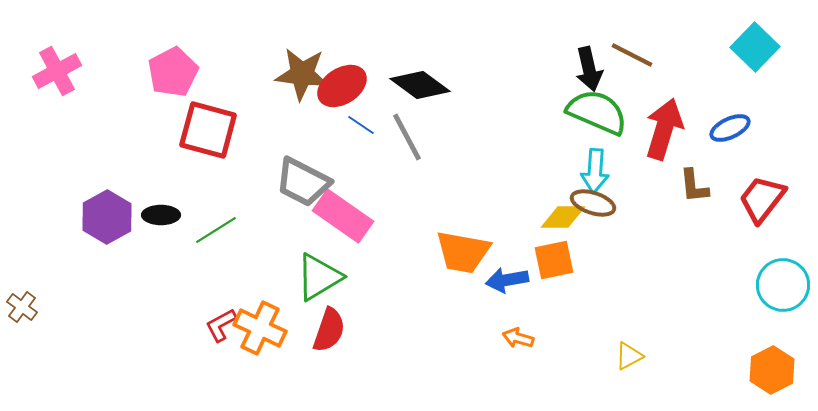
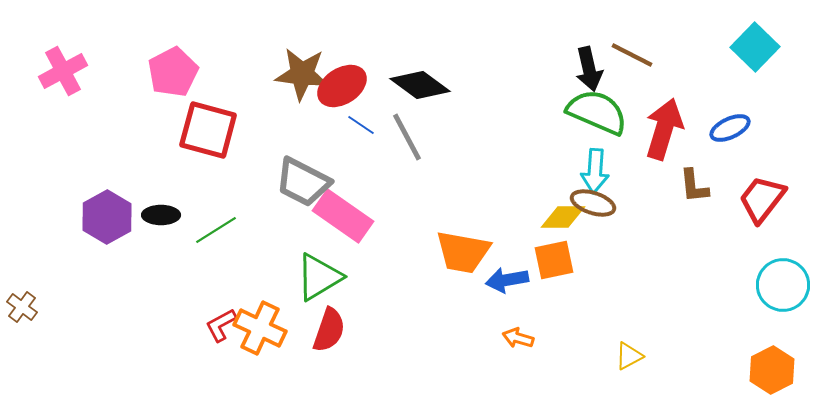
pink cross: moved 6 px right
